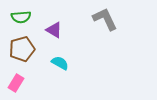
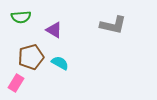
gray L-shape: moved 8 px right, 6 px down; rotated 128 degrees clockwise
brown pentagon: moved 9 px right, 8 px down
